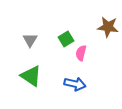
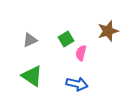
brown star: moved 4 px down; rotated 25 degrees counterclockwise
gray triangle: rotated 35 degrees clockwise
green triangle: moved 1 px right
blue arrow: moved 2 px right
